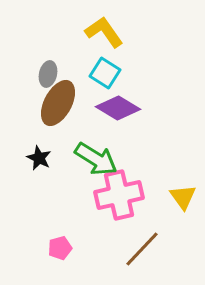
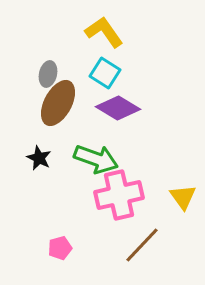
green arrow: rotated 12 degrees counterclockwise
brown line: moved 4 px up
